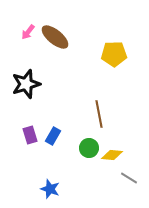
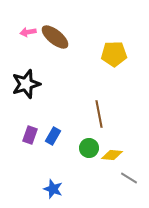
pink arrow: rotated 42 degrees clockwise
purple rectangle: rotated 36 degrees clockwise
blue star: moved 3 px right
